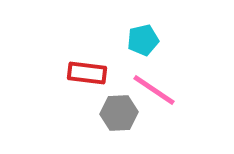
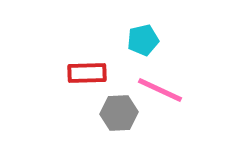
red rectangle: rotated 9 degrees counterclockwise
pink line: moved 6 px right; rotated 9 degrees counterclockwise
